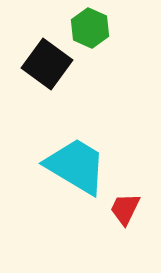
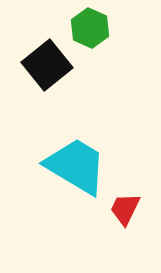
black square: moved 1 px down; rotated 15 degrees clockwise
